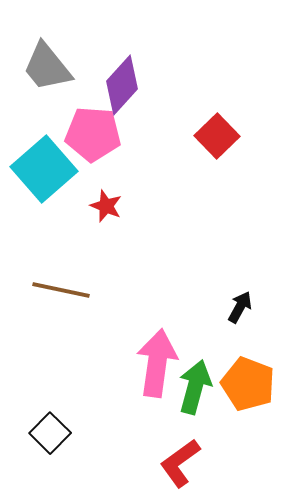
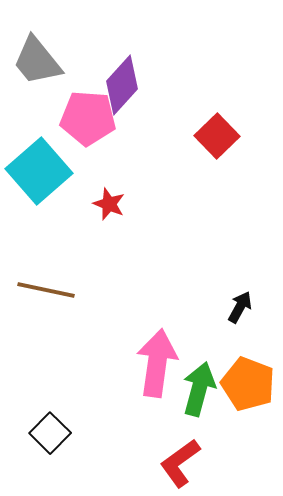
gray trapezoid: moved 10 px left, 6 px up
pink pentagon: moved 5 px left, 16 px up
cyan square: moved 5 px left, 2 px down
red star: moved 3 px right, 2 px up
brown line: moved 15 px left
green arrow: moved 4 px right, 2 px down
